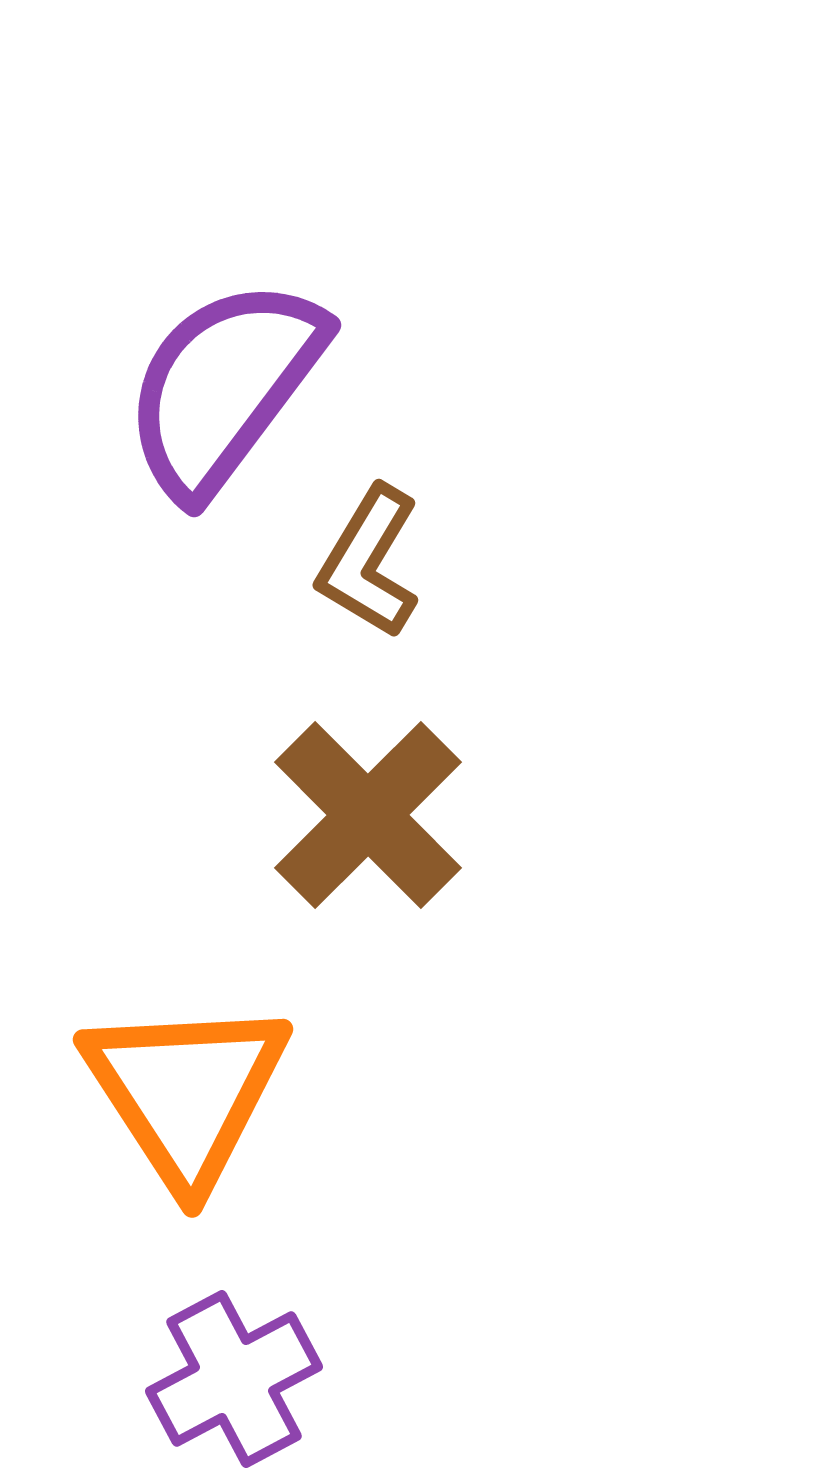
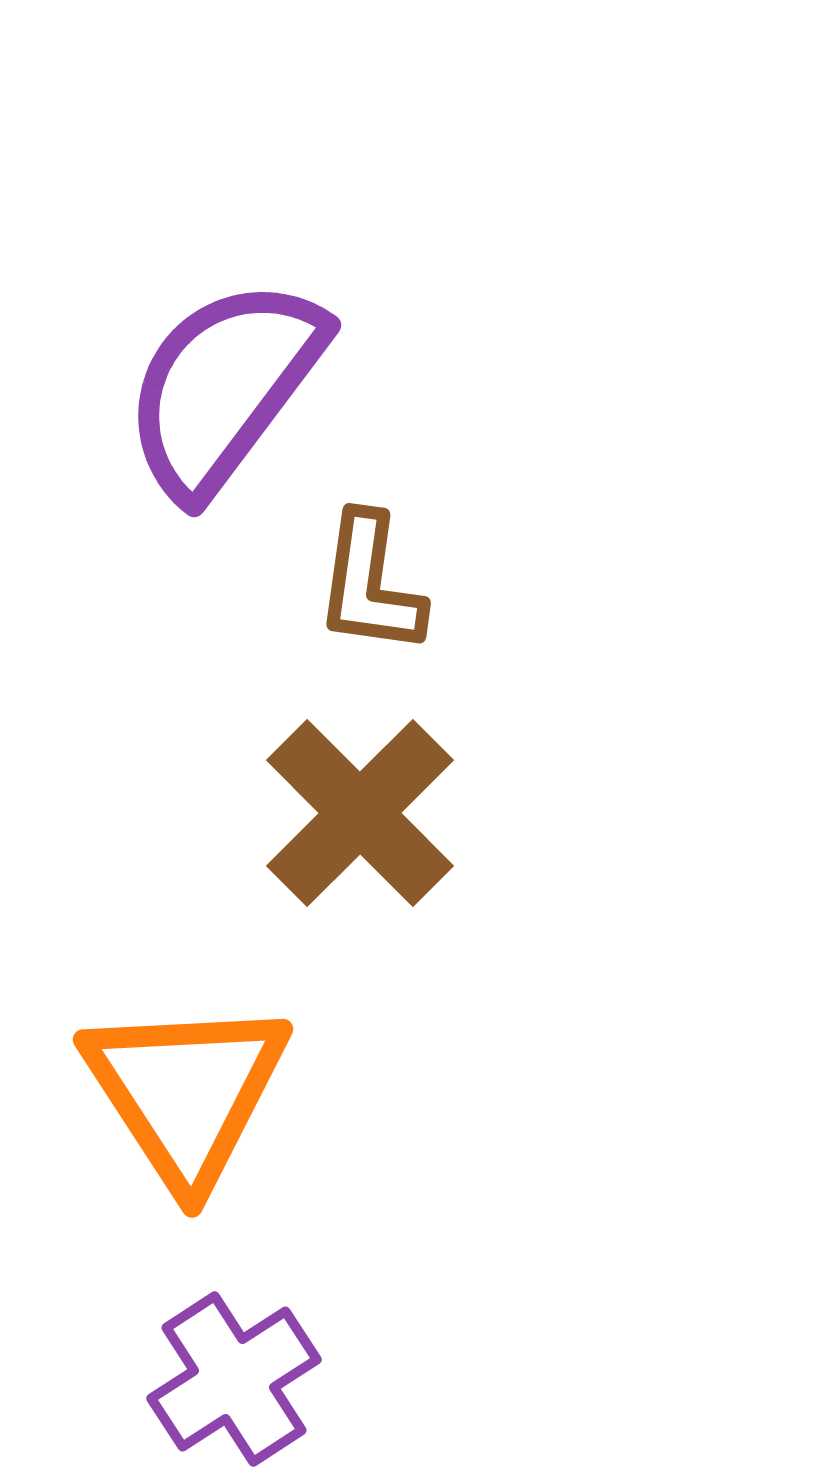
brown L-shape: moved 1 px right, 22 px down; rotated 23 degrees counterclockwise
brown cross: moved 8 px left, 2 px up
purple cross: rotated 5 degrees counterclockwise
